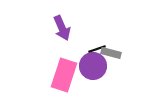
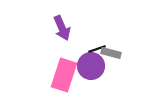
purple circle: moved 2 px left
